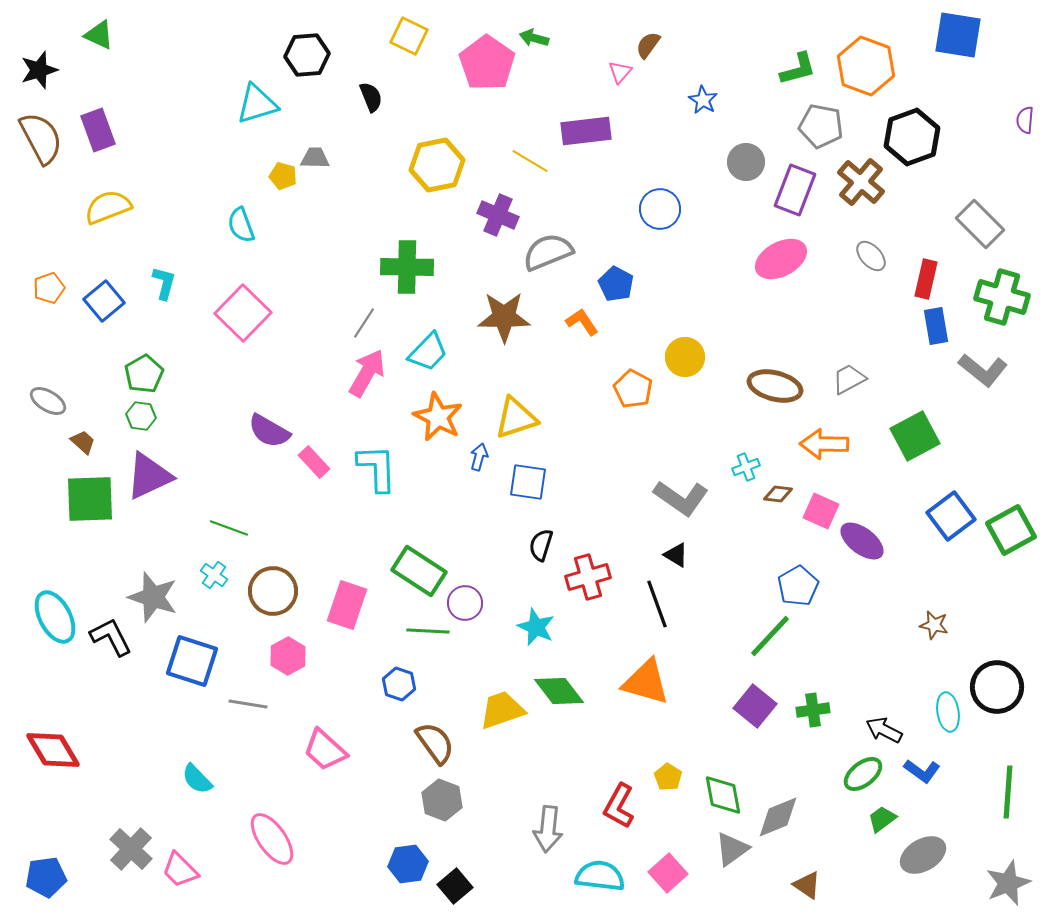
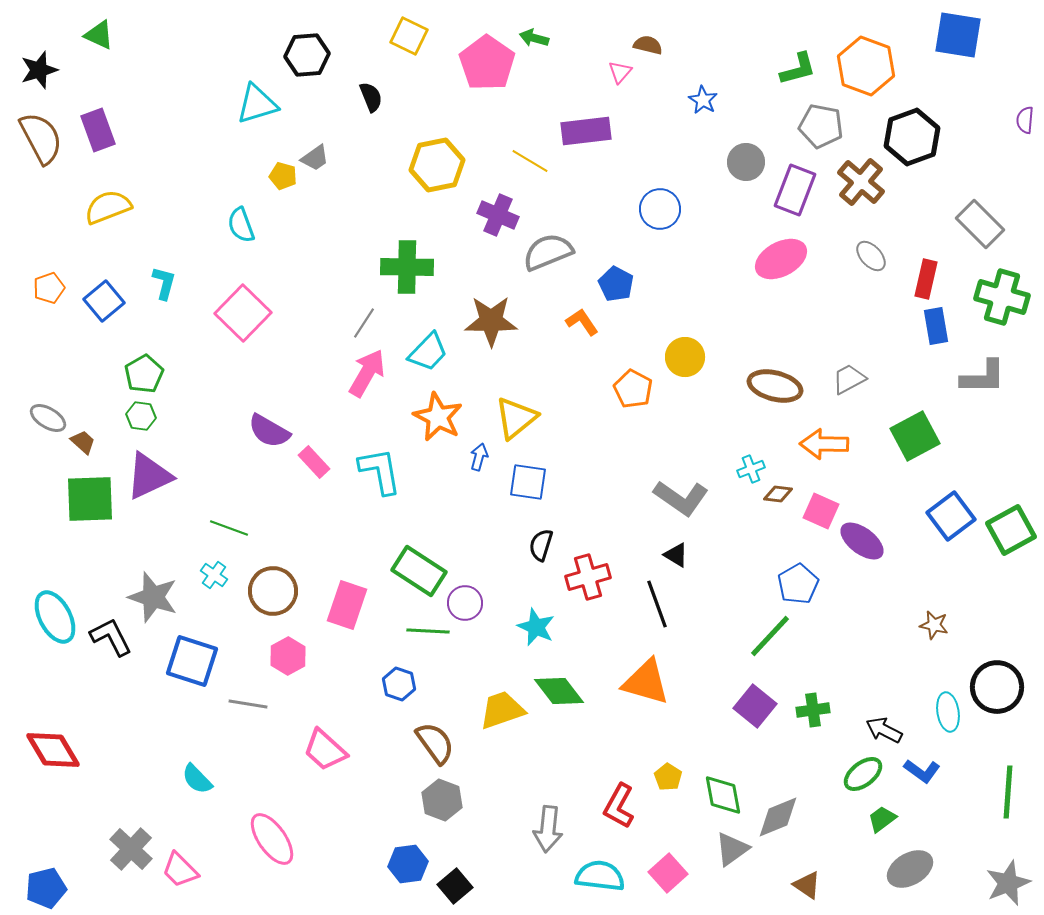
brown semicircle at (648, 45): rotated 68 degrees clockwise
gray trapezoid at (315, 158): rotated 144 degrees clockwise
brown star at (504, 317): moved 13 px left, 4 px down
gray L-shape at (983, 370): moved 7 px down; rotated 39 degrees counterclockwise
gray ellipse at (48, 401): moved 17 px down
yellow triangle at (516, 418): rotated 21 degrees counterclockwise
cyan cross at (746, 467): moved 5 px right, 2 px down
cyan L-shape at (377, 468): moved 3 px right, 3 px down; rotated 8 degrees counterclockwise
blue pentagon at (798, 586): moved 2 px up
gray ellipse at (923, 855): moved 13 px left, 14 px down
blue pentagon at (46, 877): moved 11 px down; rotated 6 degrees counterclockwise
